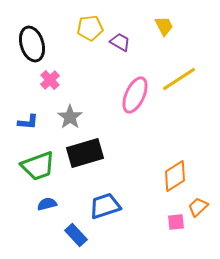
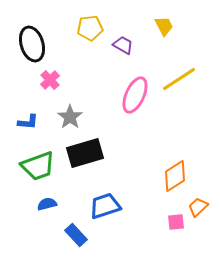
purple trapezoid: moved 3 px right, 3 px down
